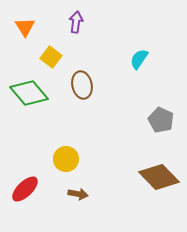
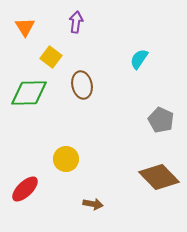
green diamond: rotated 51 degrees counterclockwise
brown arrow: moved 15 px right, 10 px down
